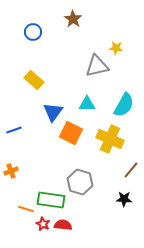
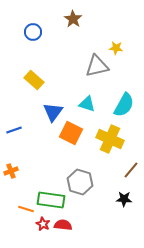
cyan triangle: rotated 18 degrees clockwise
